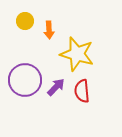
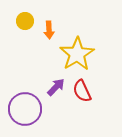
yellow star: rotated 24 degrees clockwise
purple circle: moved 29 px down
red semicircle: rotated 20 degrees counterclockwise
